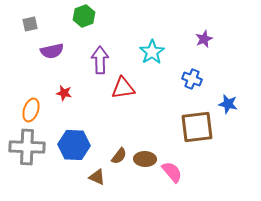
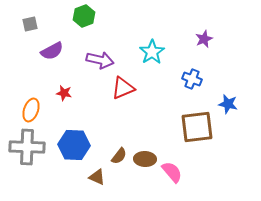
purple semicircle: rotated 15 degrees counterclockwise
purple arrow: rotated 104 degrees clockwise
red triangle: rotated 15 degrees counterclockwise
